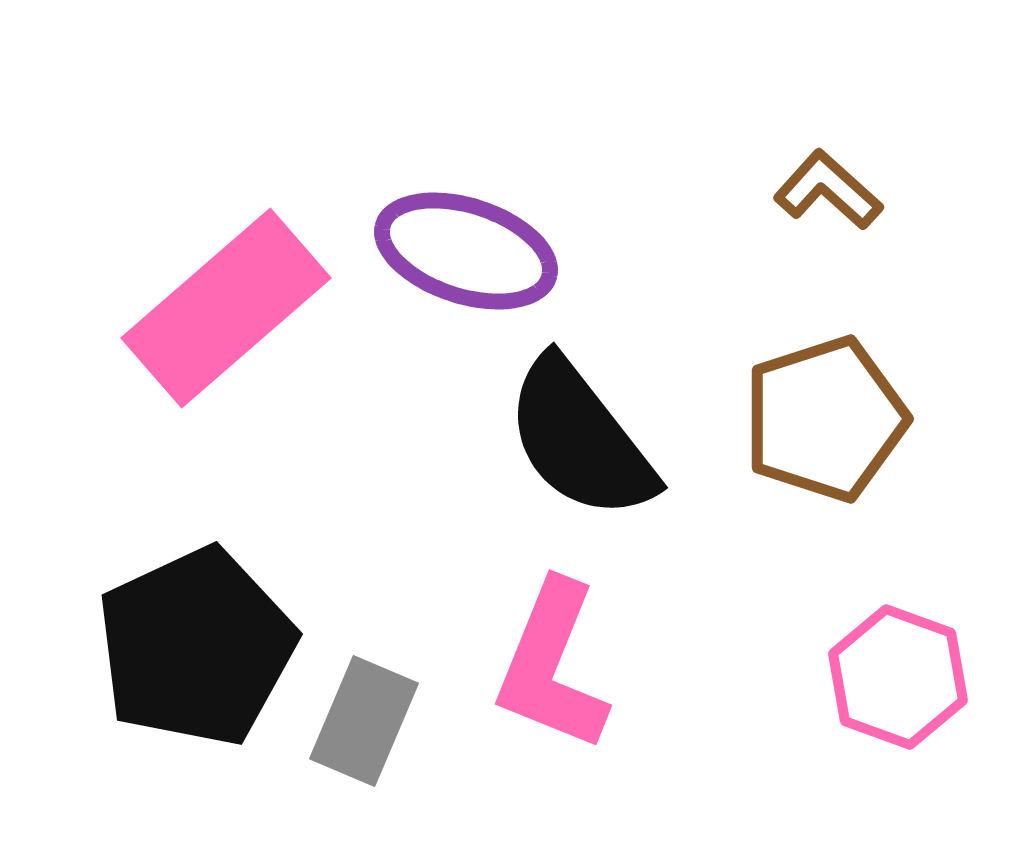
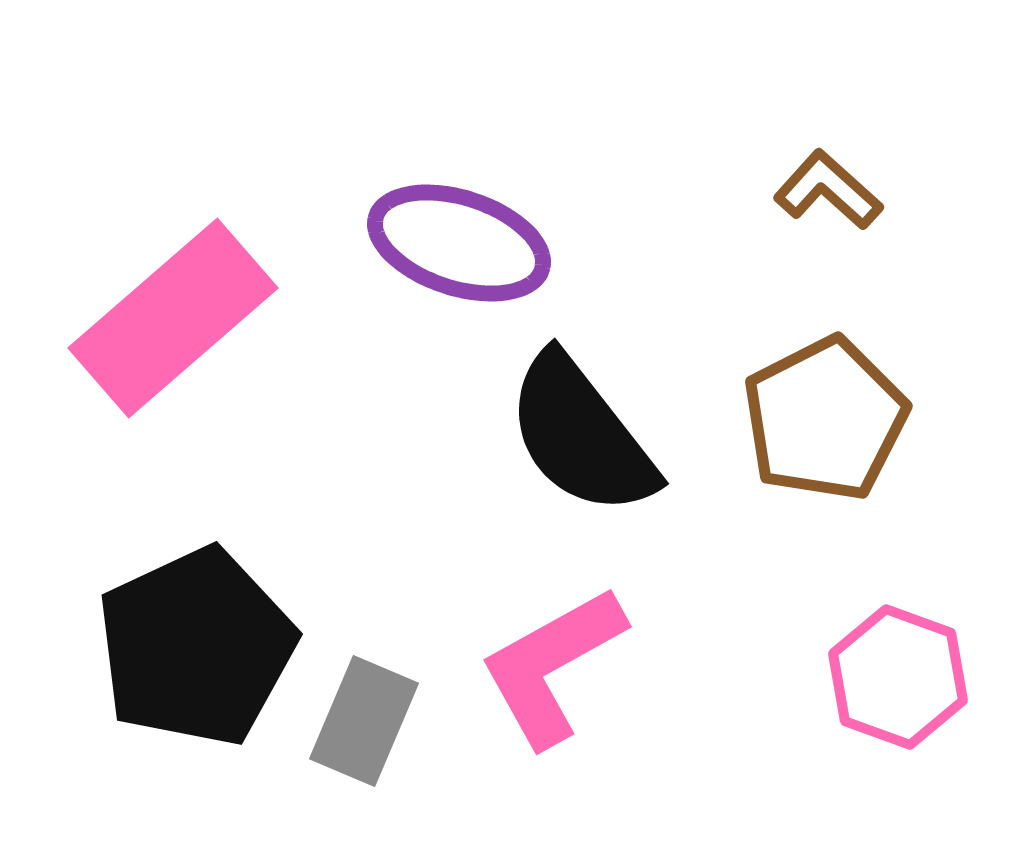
purple ellipse: moved 7 px left, 8 px up
pink rectangle: moved 53 px left, 10 px down
brown pentagon: rotated 9 degrees counterclockwise
black semicircle: moved 1 px right, 4 px up
pink L-shape: rotated 39 degrees clockwise
